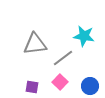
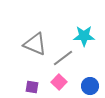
cyan star: rotated 10 degrees counterclockwise
gray triangle: rotated 30 degrees clockwise
pink square: moved 1 px left
